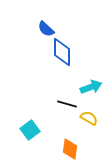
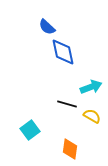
blue semicircle: moved 1 px right, 2 px up
blue diamond: moved 1 px right; rotated 12 degrees counterclockwise
yellow semicircle: moved 3 px right, 2 px up
